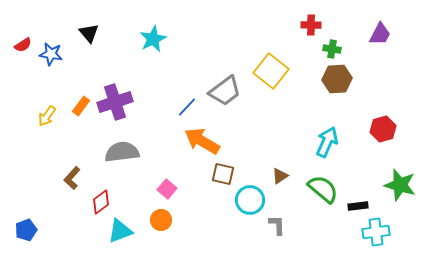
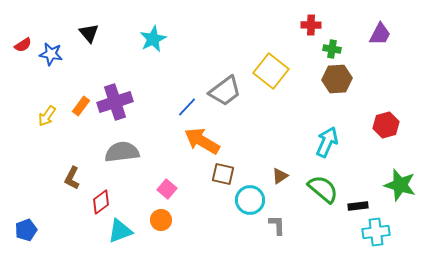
red hexagon: moved 3 px right, 4 px up
brown L-shape: rotated 15 degrees counterclockwise
